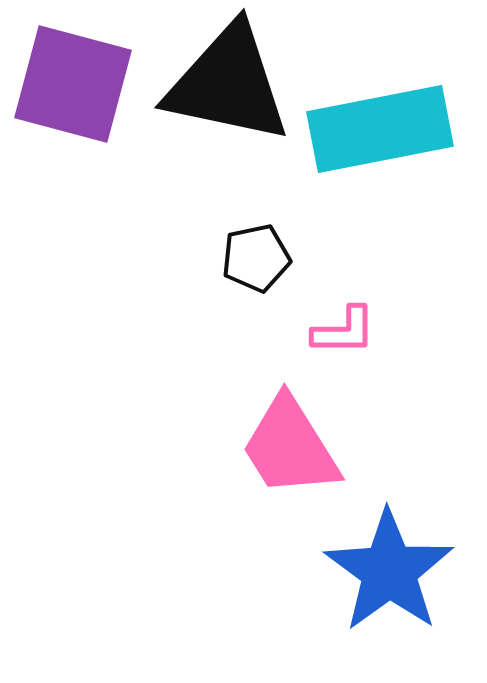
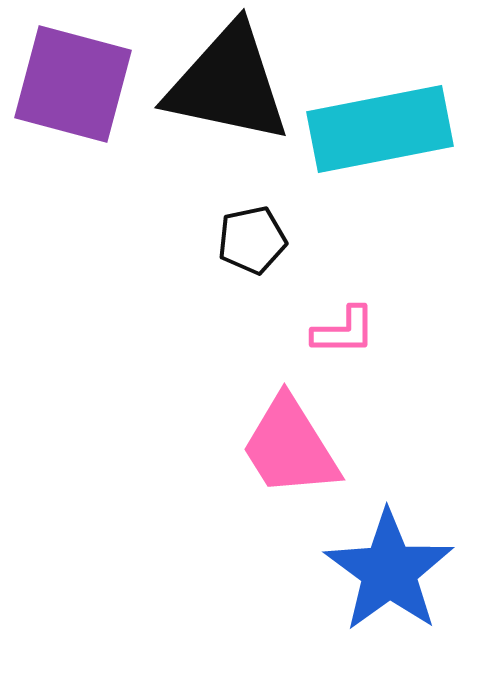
black pentagon: moved 4 px left, 18 px up
